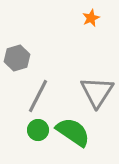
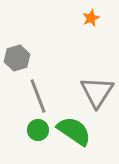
gray line: rotated 48 degrees counterclockwise
green semicircle: moved 1 px right, 1 px up
